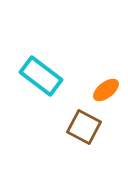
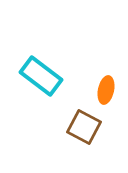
orange ellipse: rotated 40 degrees counterclockwise
